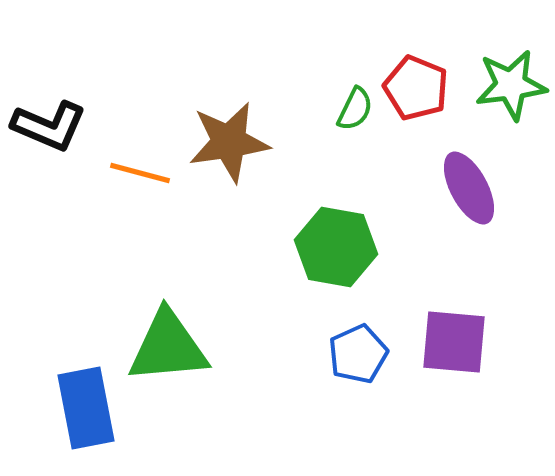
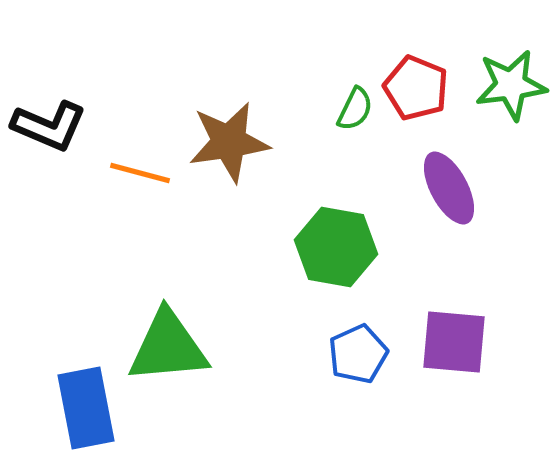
purple ellipse: moved 20 px left
